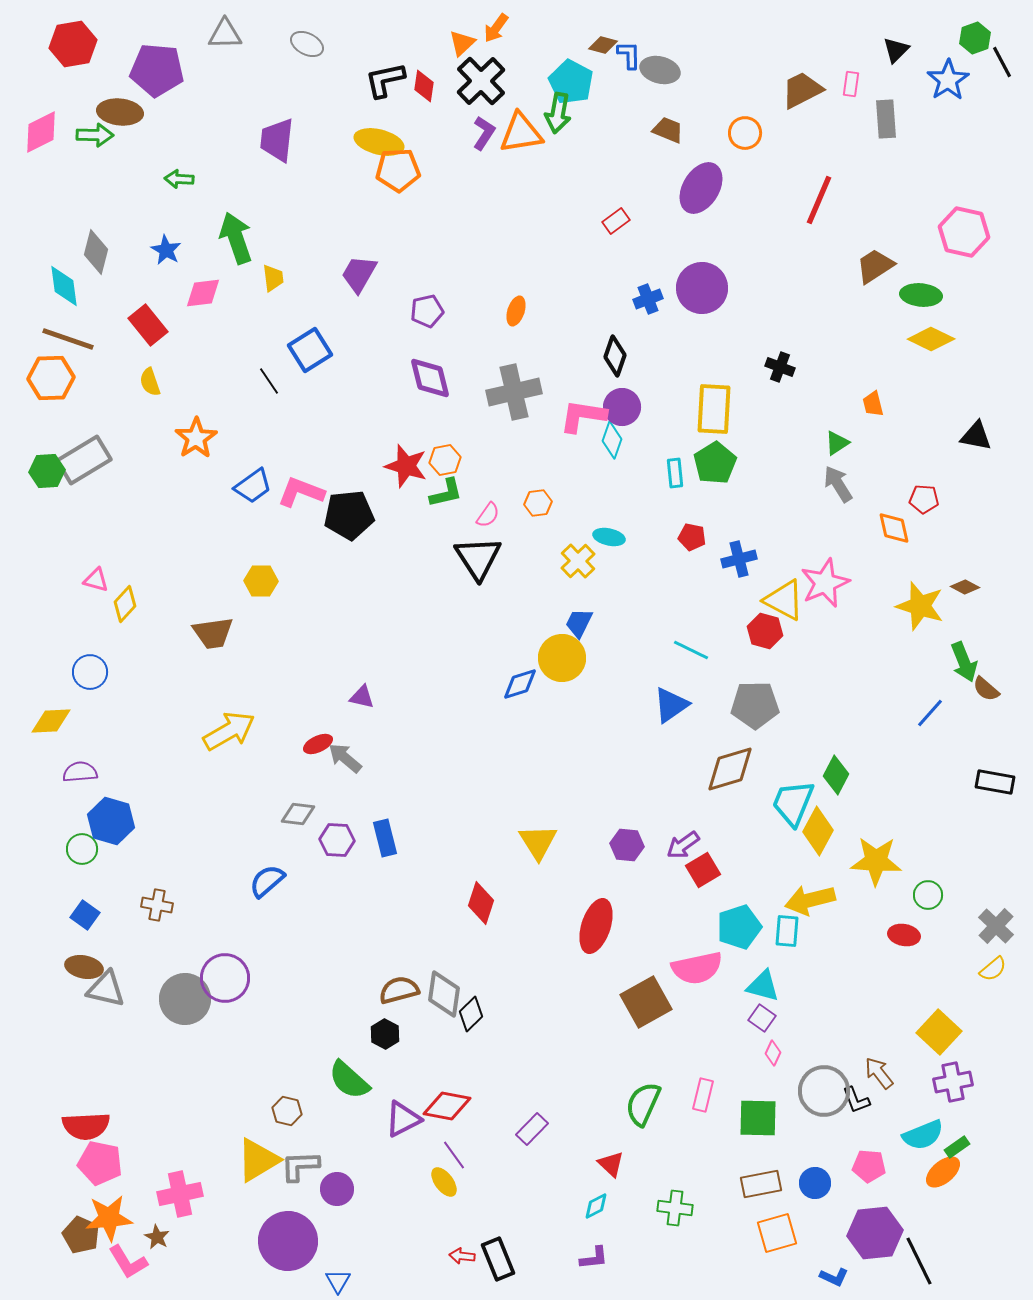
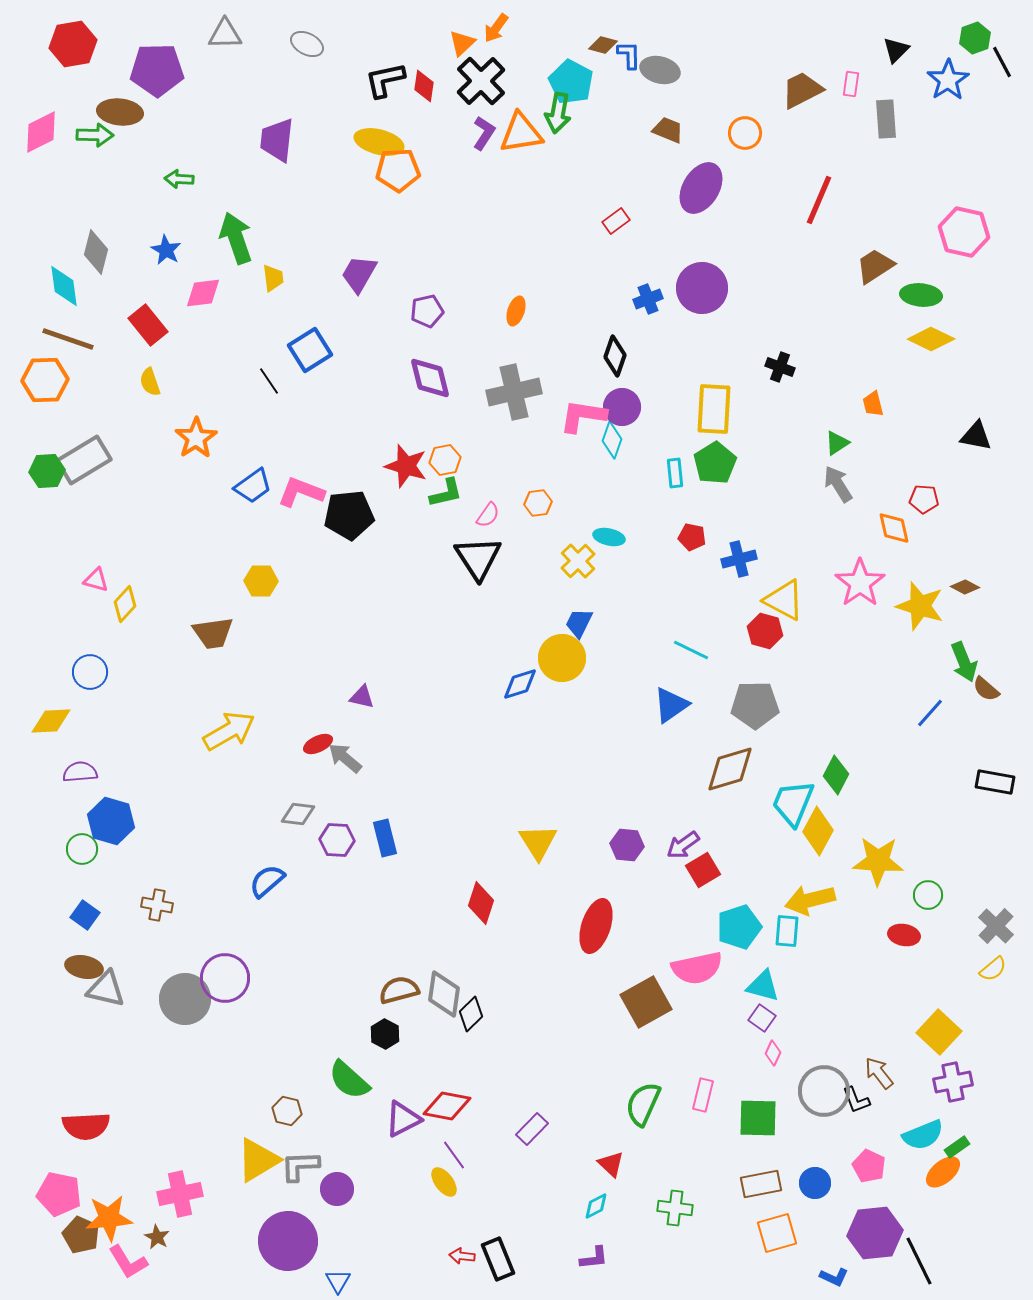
purple pentagon at (157, 70): rotated 6 degrees counterclockwise
orange hexagon at (51, 378): moved 6 px left, 2 px down
pink star at (825, 583): moved 35 px right; rotated 12 degrees counterclockwise
yellow star at (876, 861): moved 2 px right
pink pentagon at (100, 1163): moved 41 px left, 31 px down
pink pentagon at (869, 1166): rotated 20 degrees clockwise
